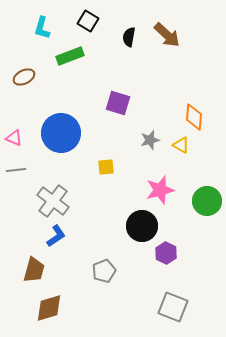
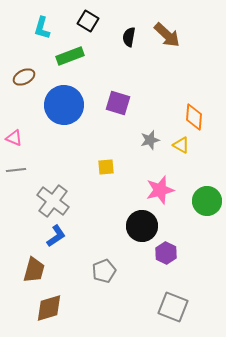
blue circle: moved 3 px right, 28 px up
